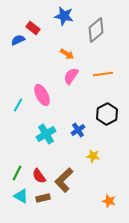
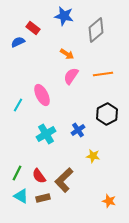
blue semicircle: moved 2 px down
